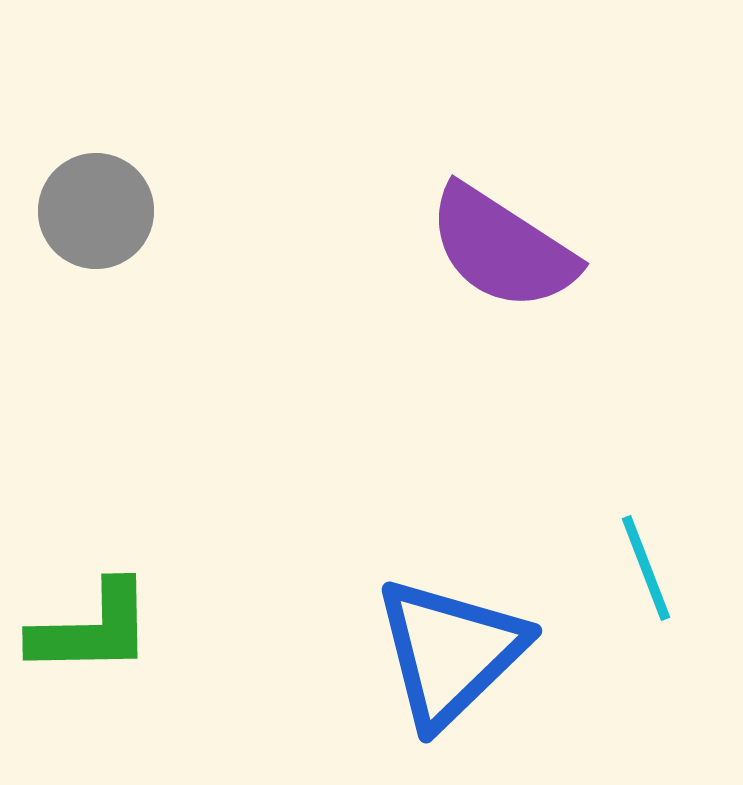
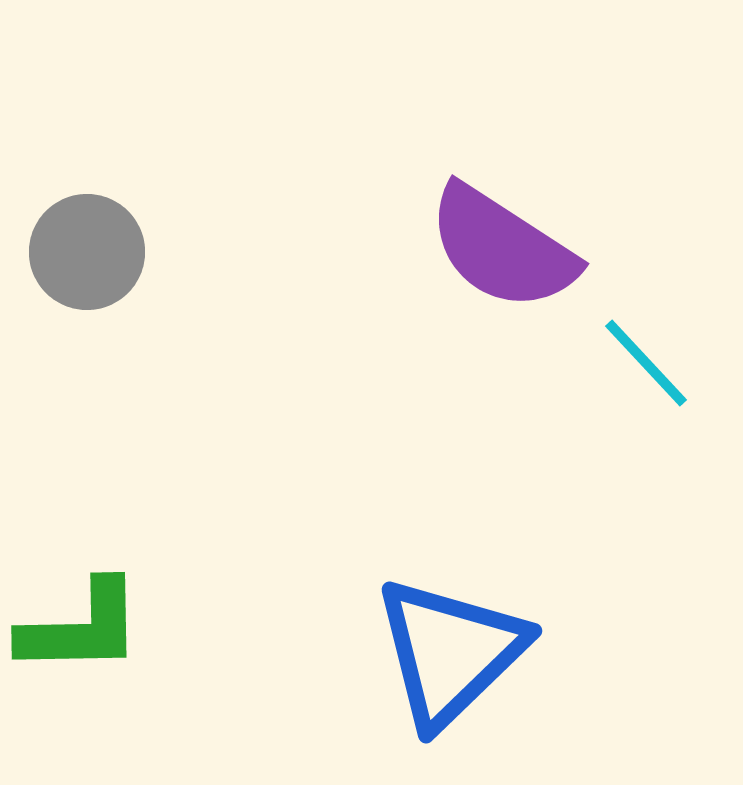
gray circle: moved 9 px left, 41 px down
cyan line: moved 205 px up; rotated 22 degrees counterclockwise
green L-shape: moved 11 px left, 1 px up
